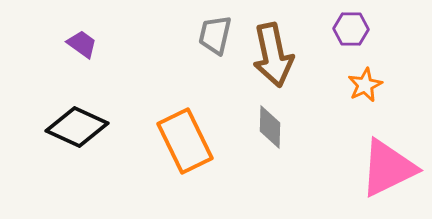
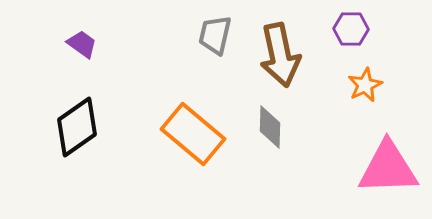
brown arrow: moved 7 px right
black diamond: rotated 60 degrees counterclockwise
orange rectangle: moved 8 px right, 7 px up; rotated 24 degrees counterclockwise
pink triangle: rotated 24 degrees clockwise
